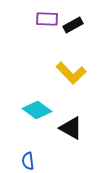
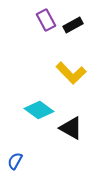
purple rectangle: moved 1 px left, 1 px down; rotated 60 degrees clockwise
cyan diamond: moved 2 px right
blue semicircle: moved 13 px left; rotated 36 degrees clockwise
